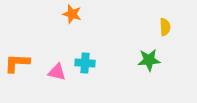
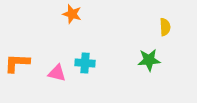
pink triangle: moved 1 px down
